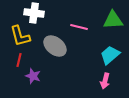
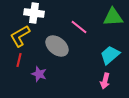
green triangle: moved 3 px up
pink line: rotated 24 degrees clockwise
yellow L-shape: rotated 75 degrees clockwise
gray ellipse: moved 2 px right
purple star: moved 6 px right, 2 px up
